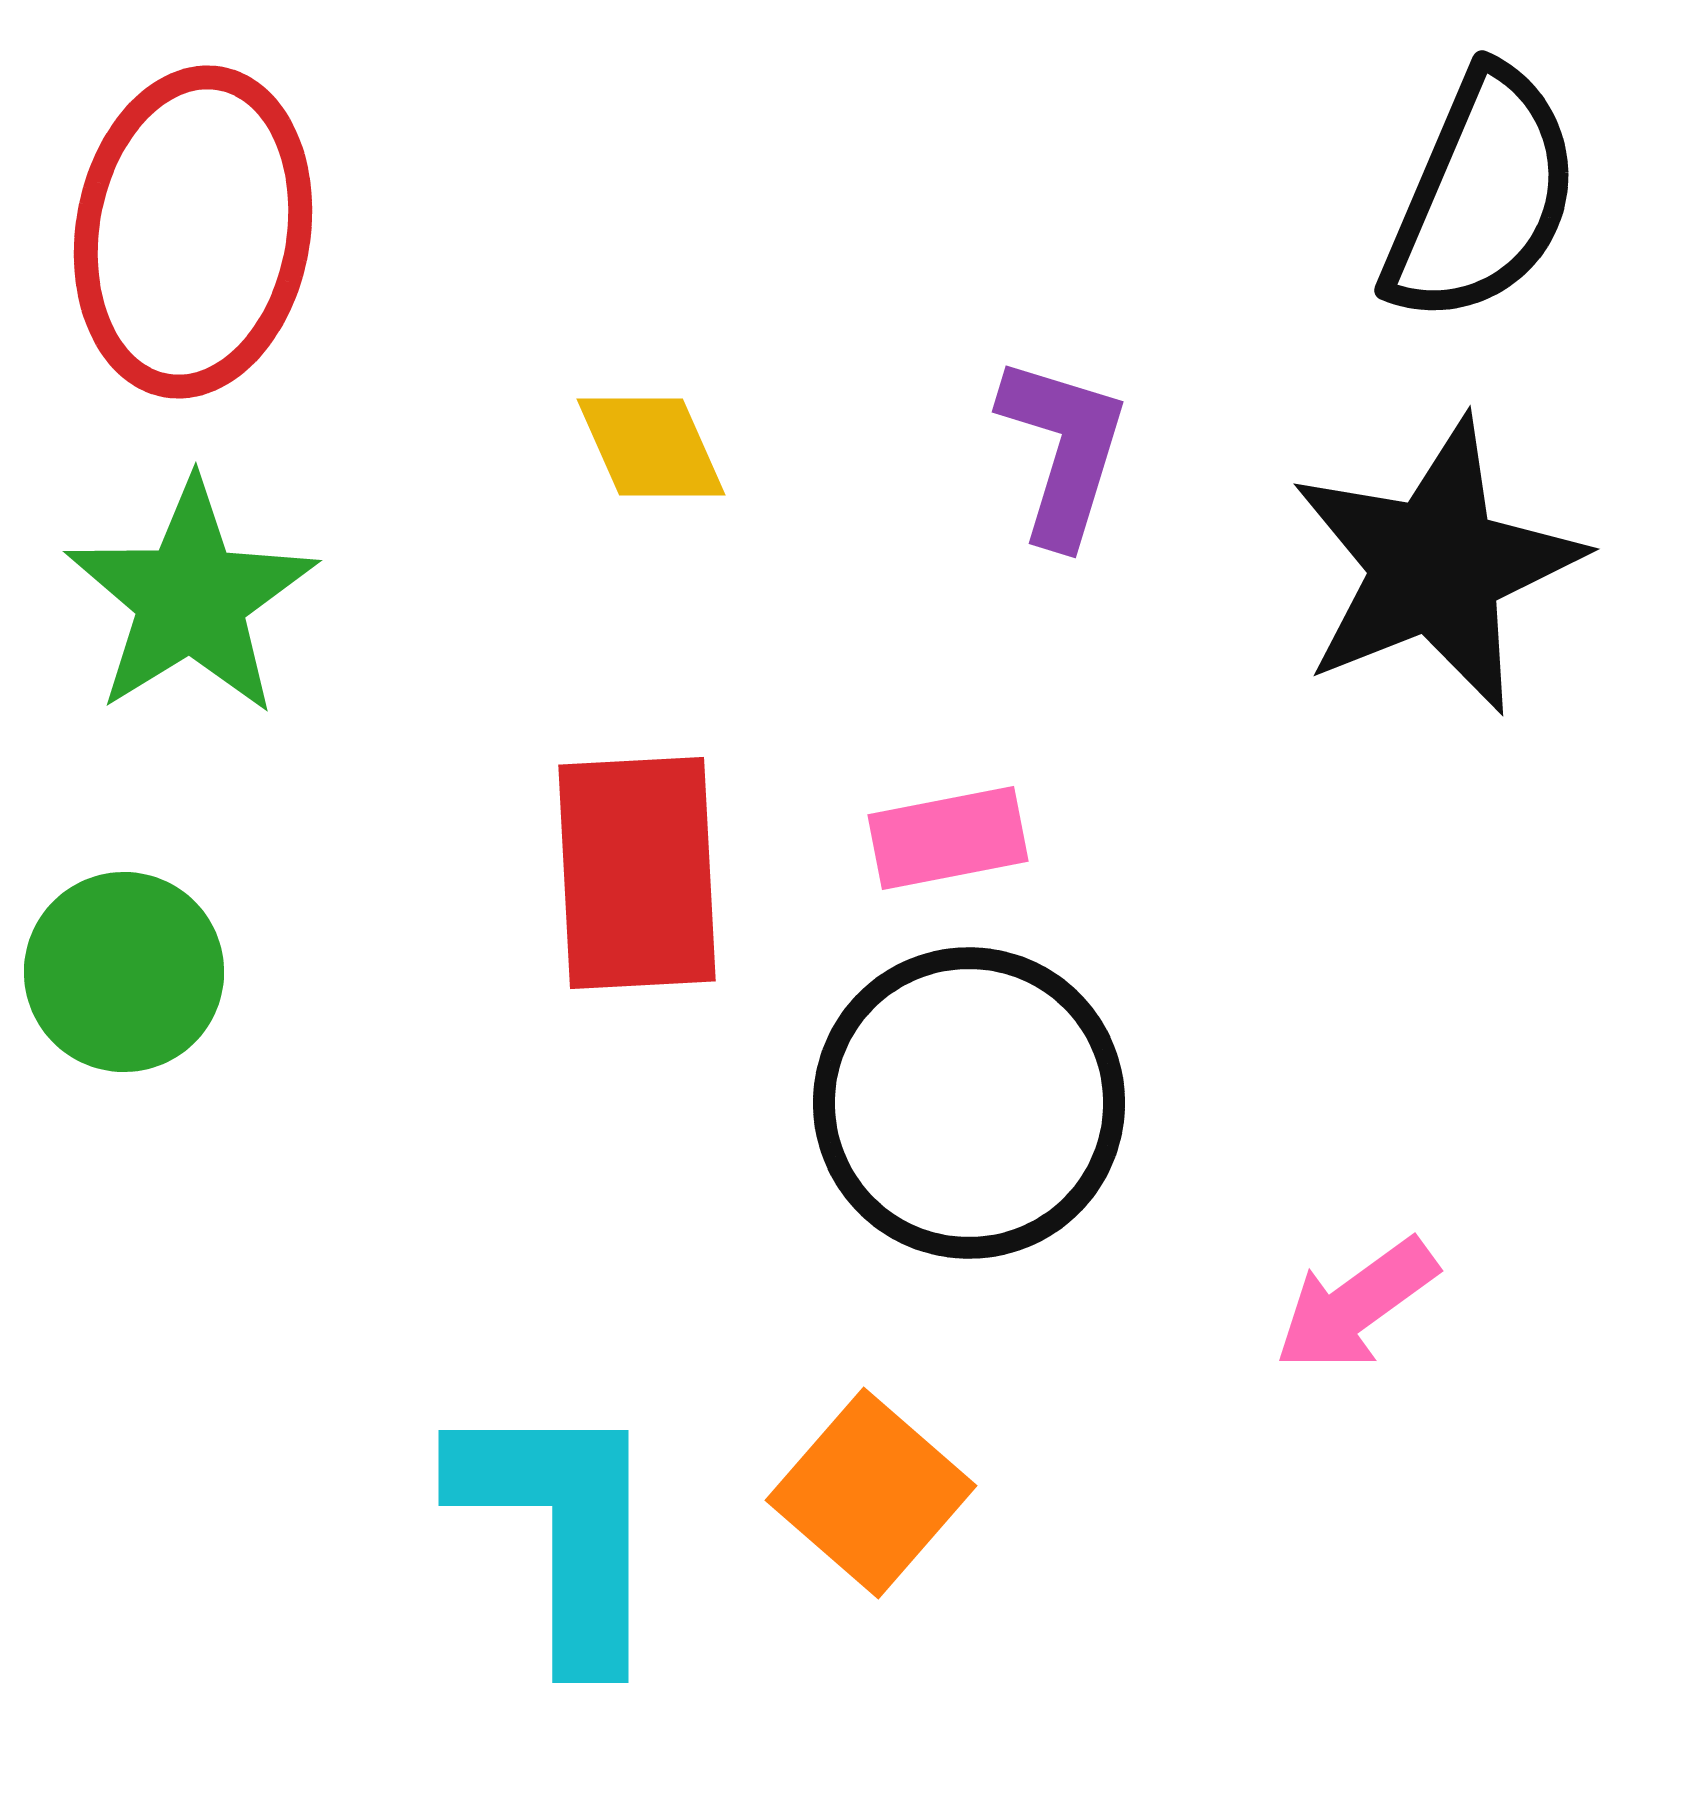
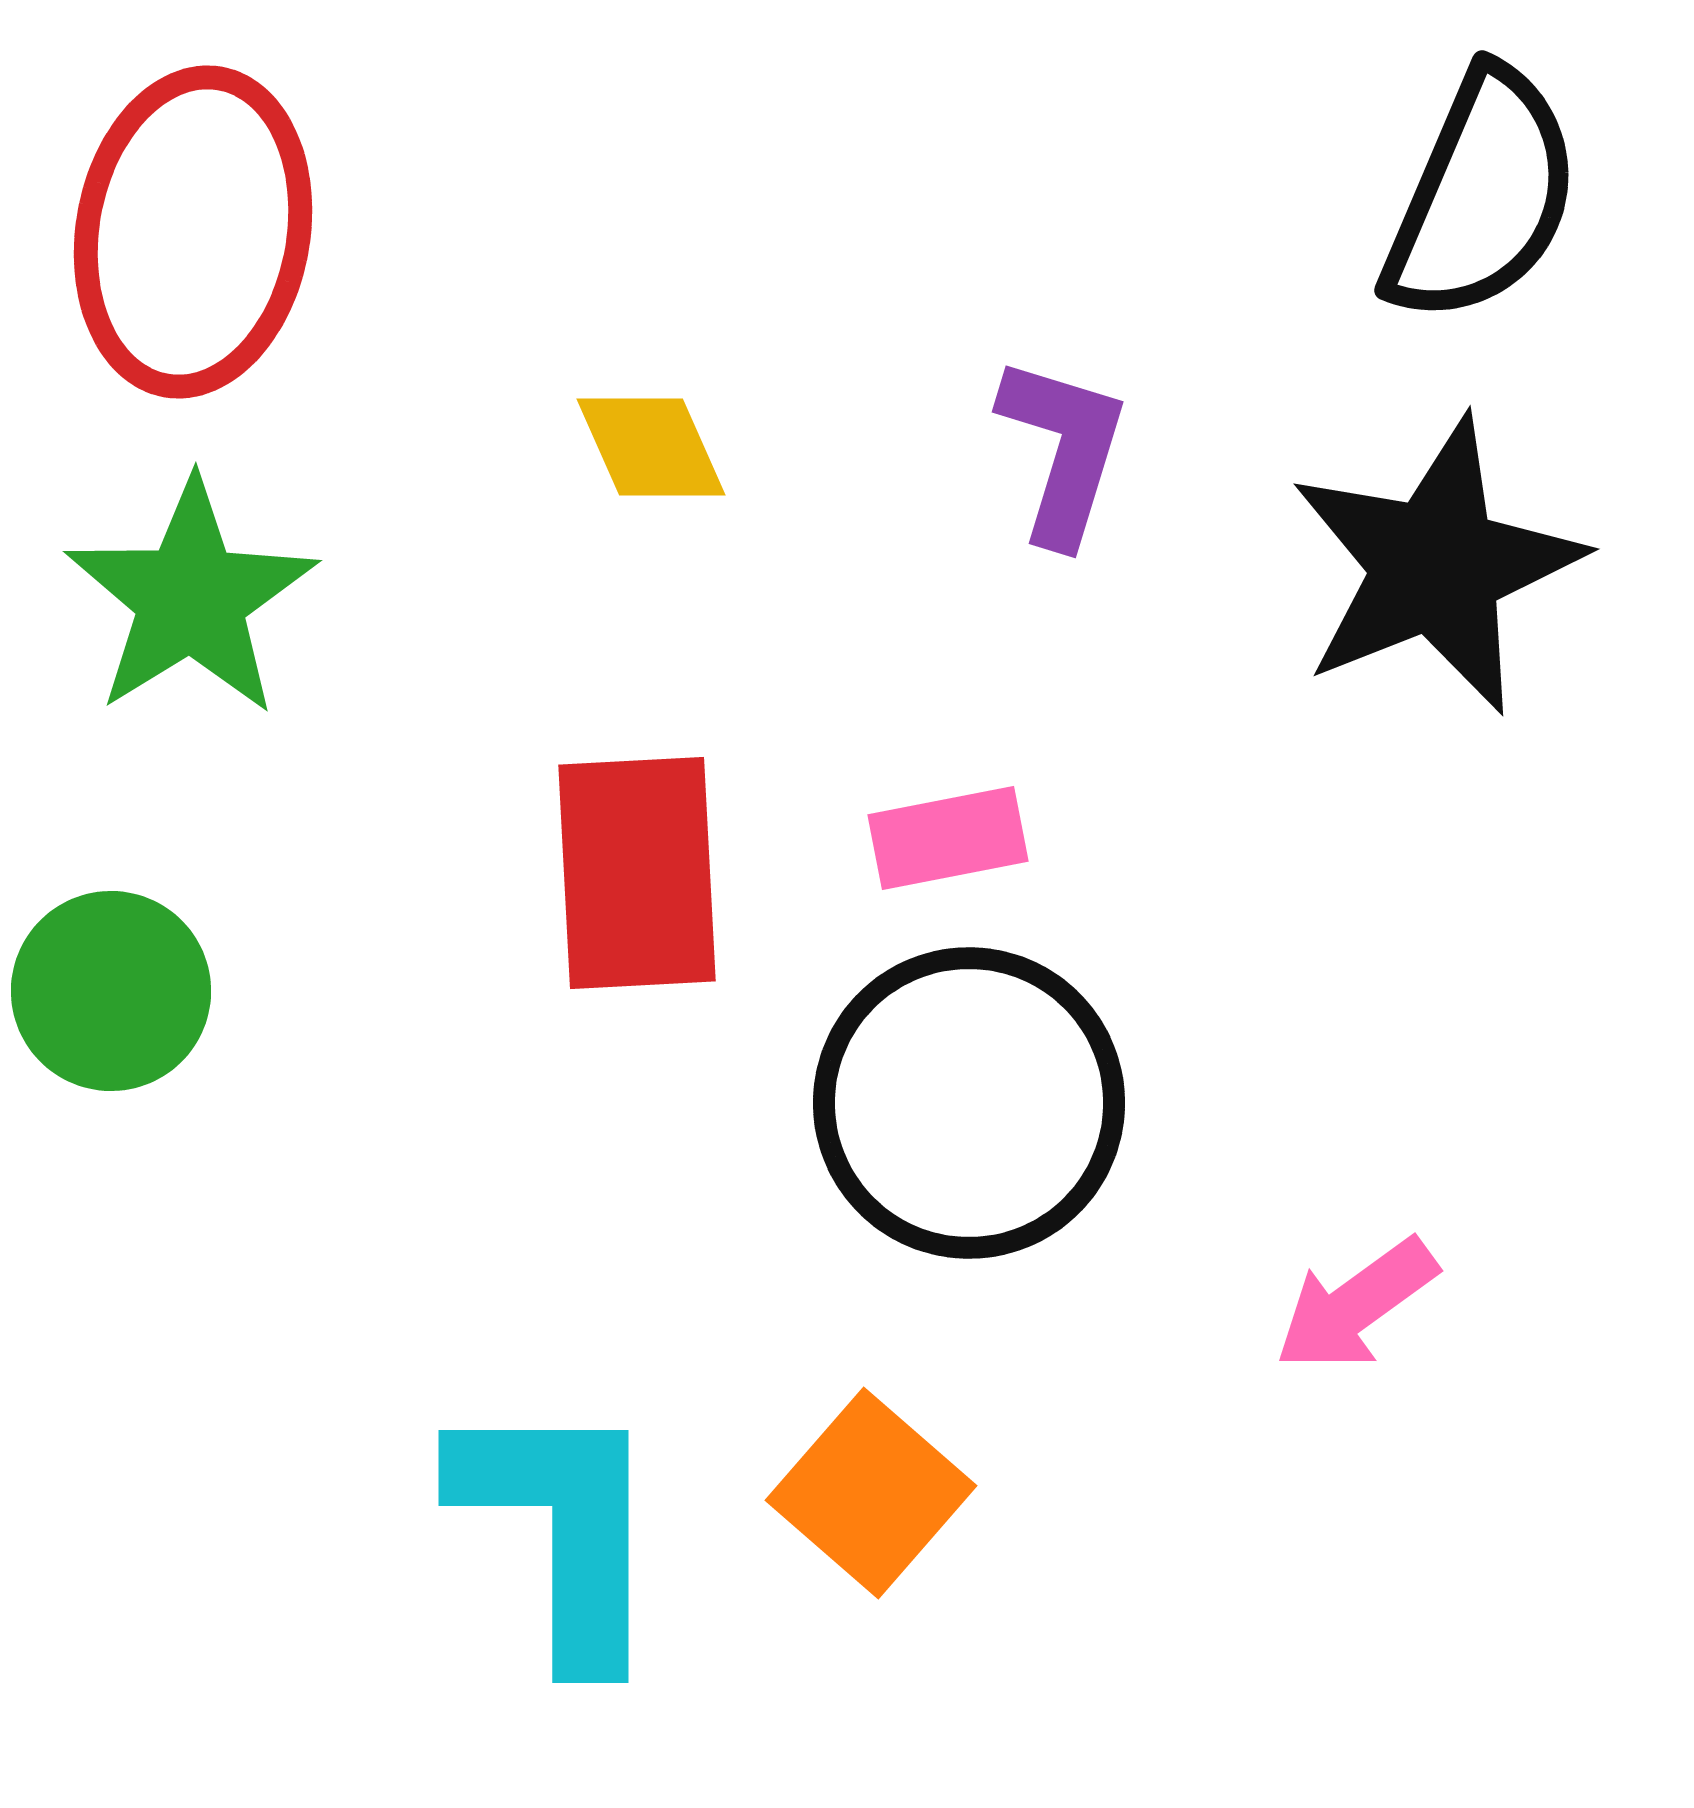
green circle: moved 13 px left, 19 px down
